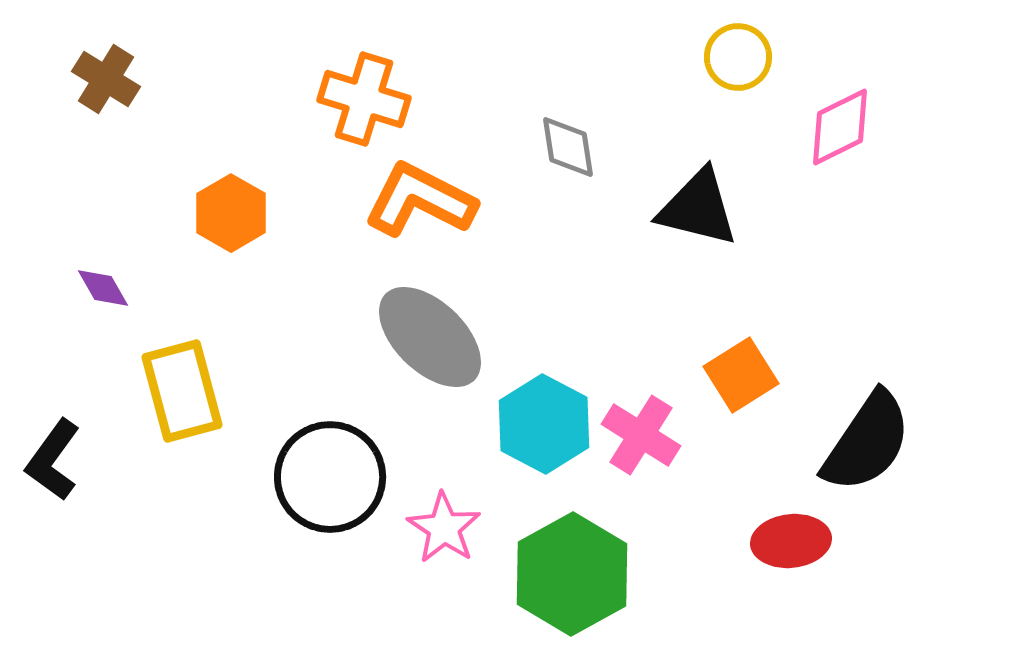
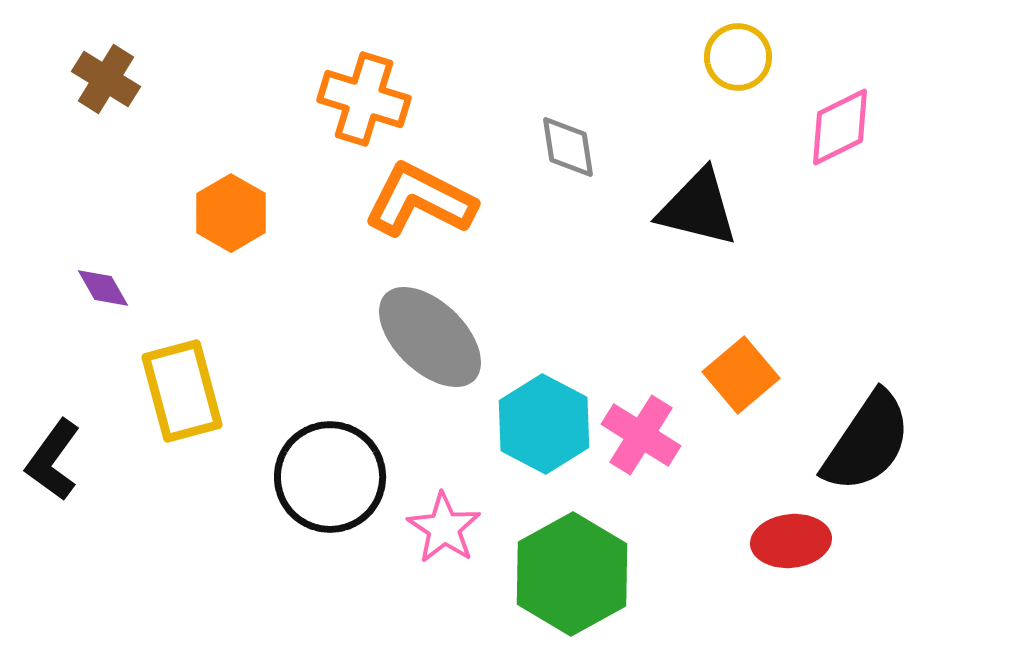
orange square: rotated 8 degrees counterclockwise
